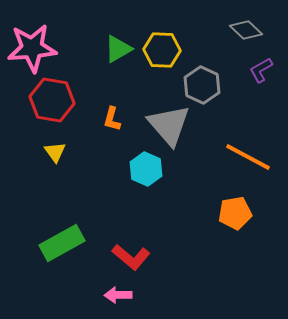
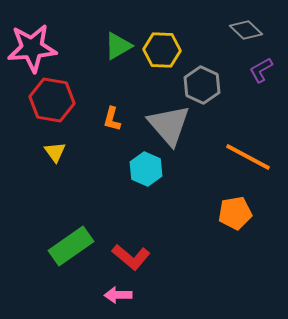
green triangle: moved 3 px up
green rectangle: moved 9 px right, 3 px down; rotated 6 degrees counterclockwise
